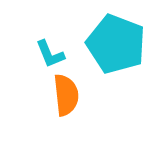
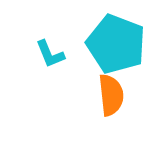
orange semicircle: moved 45 px right
